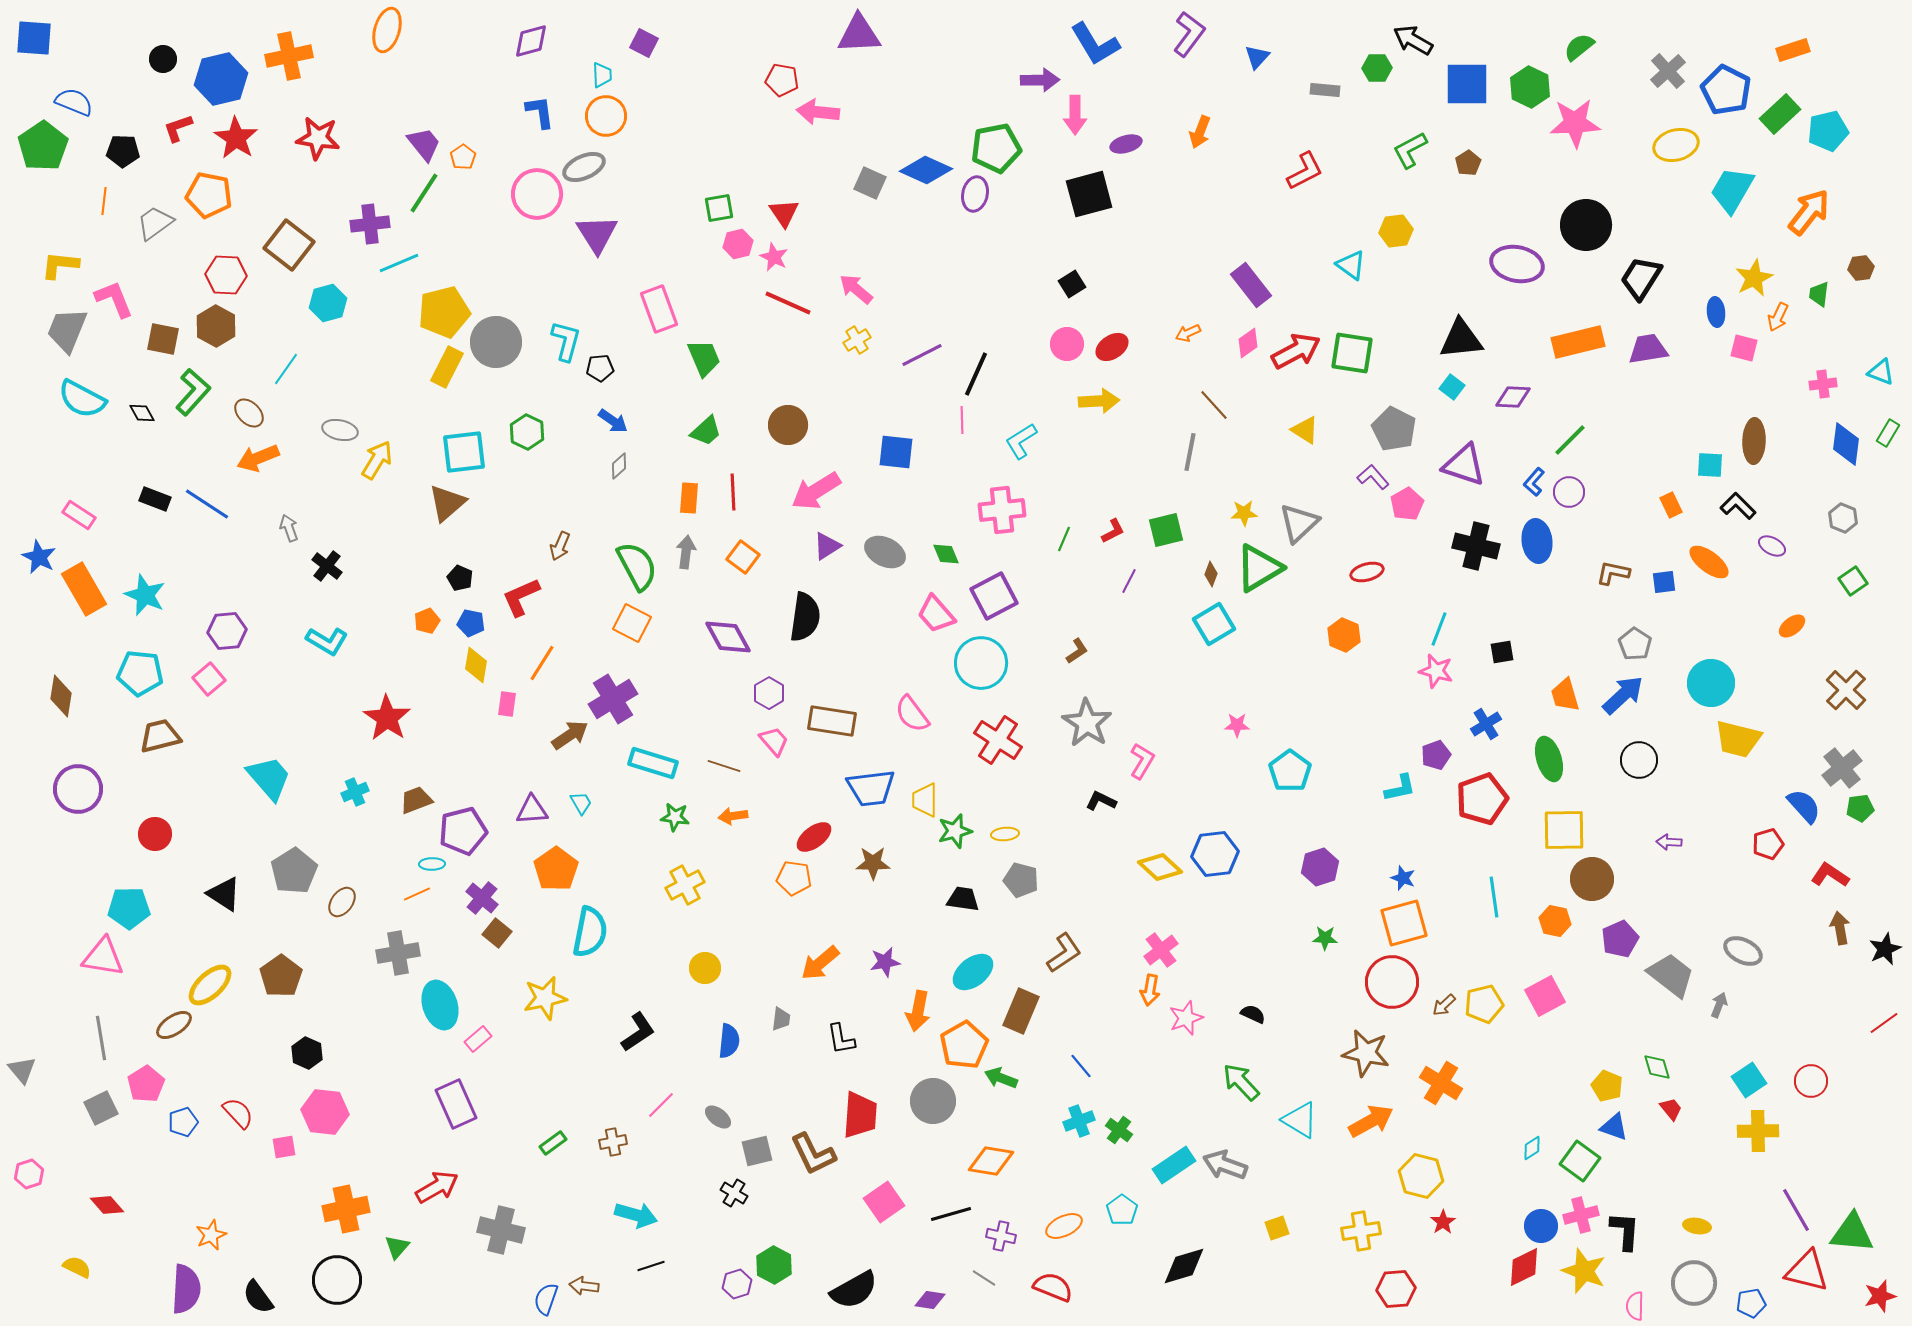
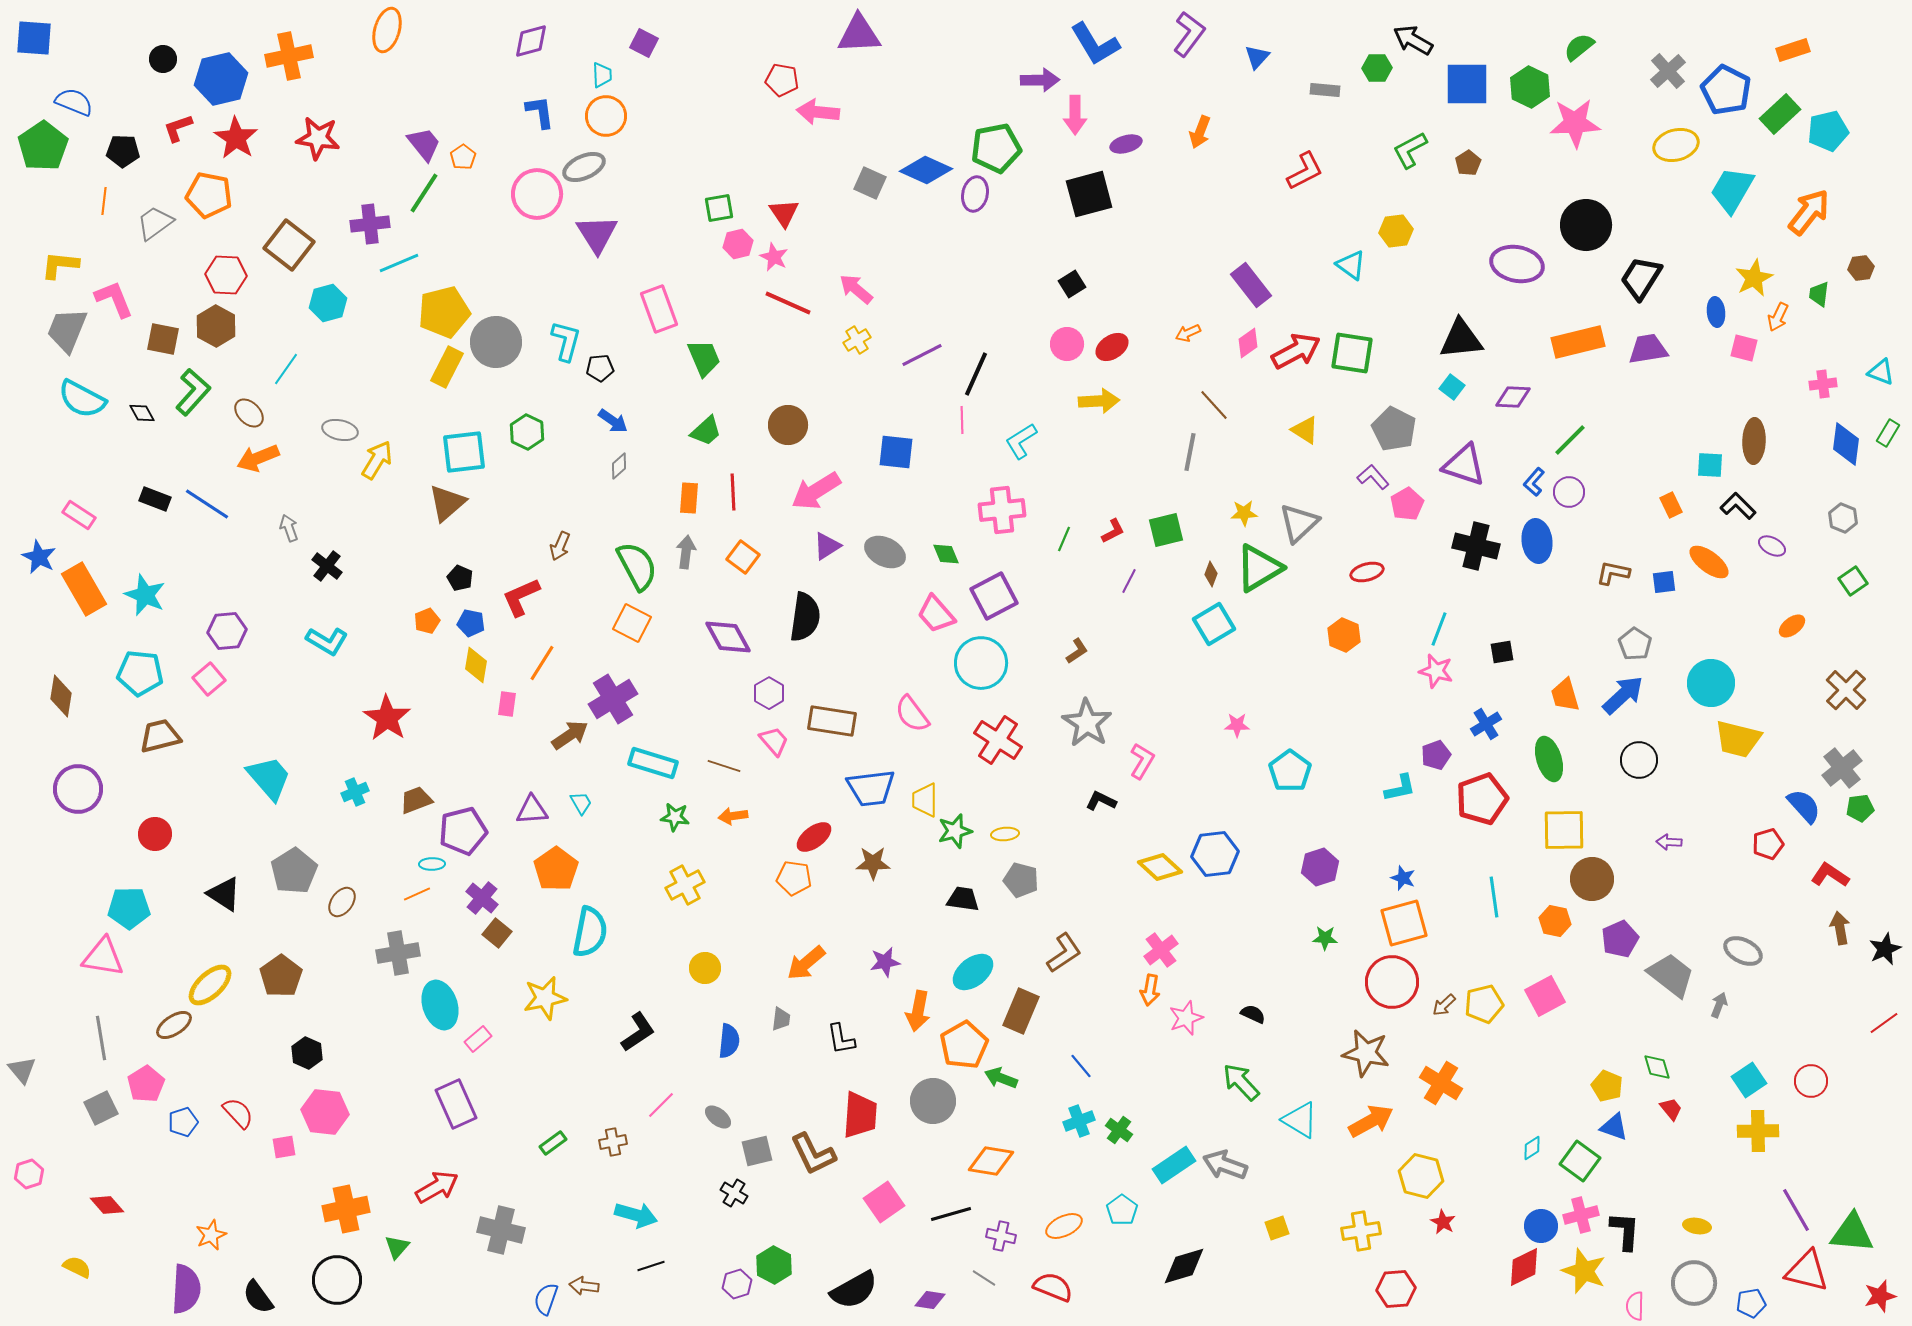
orange arrow at (820, 963): moved 14 px left
red star at (1443, 1222): rotated 10 degrees counterclockwise
